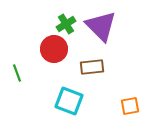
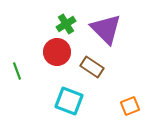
purple triangle: moved 5 px right, 3 px down
red circle: moved 3 px right, 3 px down
brown rectangle: rotated 40 degrees clockwise
green line: moved 2 px up
orange square: rotated 12 degrees counterclockwise
